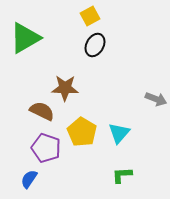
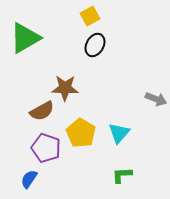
brown semicircle: rotated 125 degrees clockwise
yellow pentagon: moved 1 px left, 1 px down
